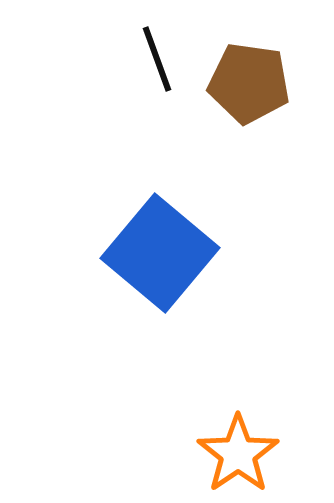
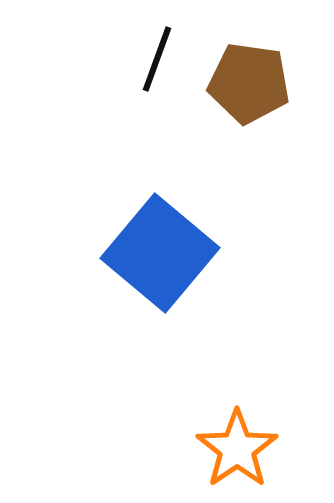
black line: rotated 40 degrees clockwise
orange star: moved 1 px left, 5 px up
